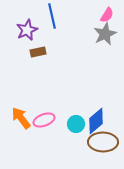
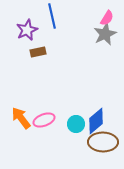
pink semicircle: moved 3 px down
